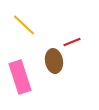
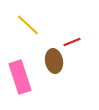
yellow line: moved 4 px right
